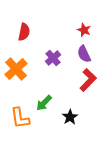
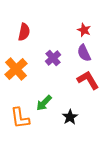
purple semicircle: moved 1 px up
red L-shape: rotated 75 degrees counterclockwise
